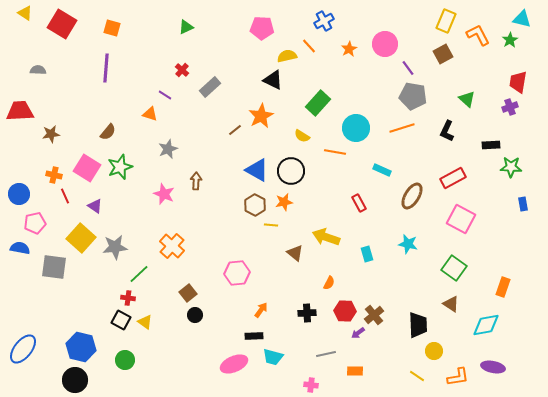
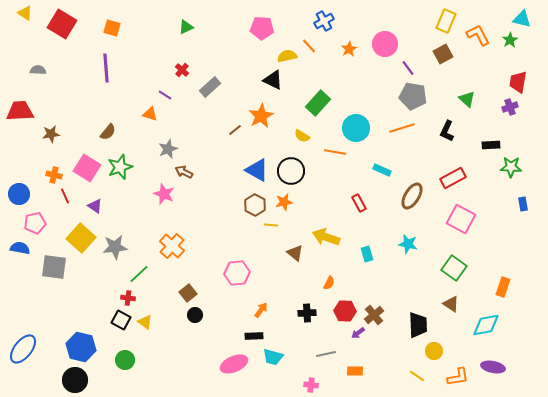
purple line at (106, 68): rotated 8 degrees counterclockwise
brown arrow at (196, 181): moved 12 px left, 9 px up; rotated 66 degrees counterclockwise
